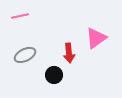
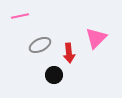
pink triangle: rotated 10 degrees counterclockwise
gray ellipse: moved 15 px right, 10 px up
